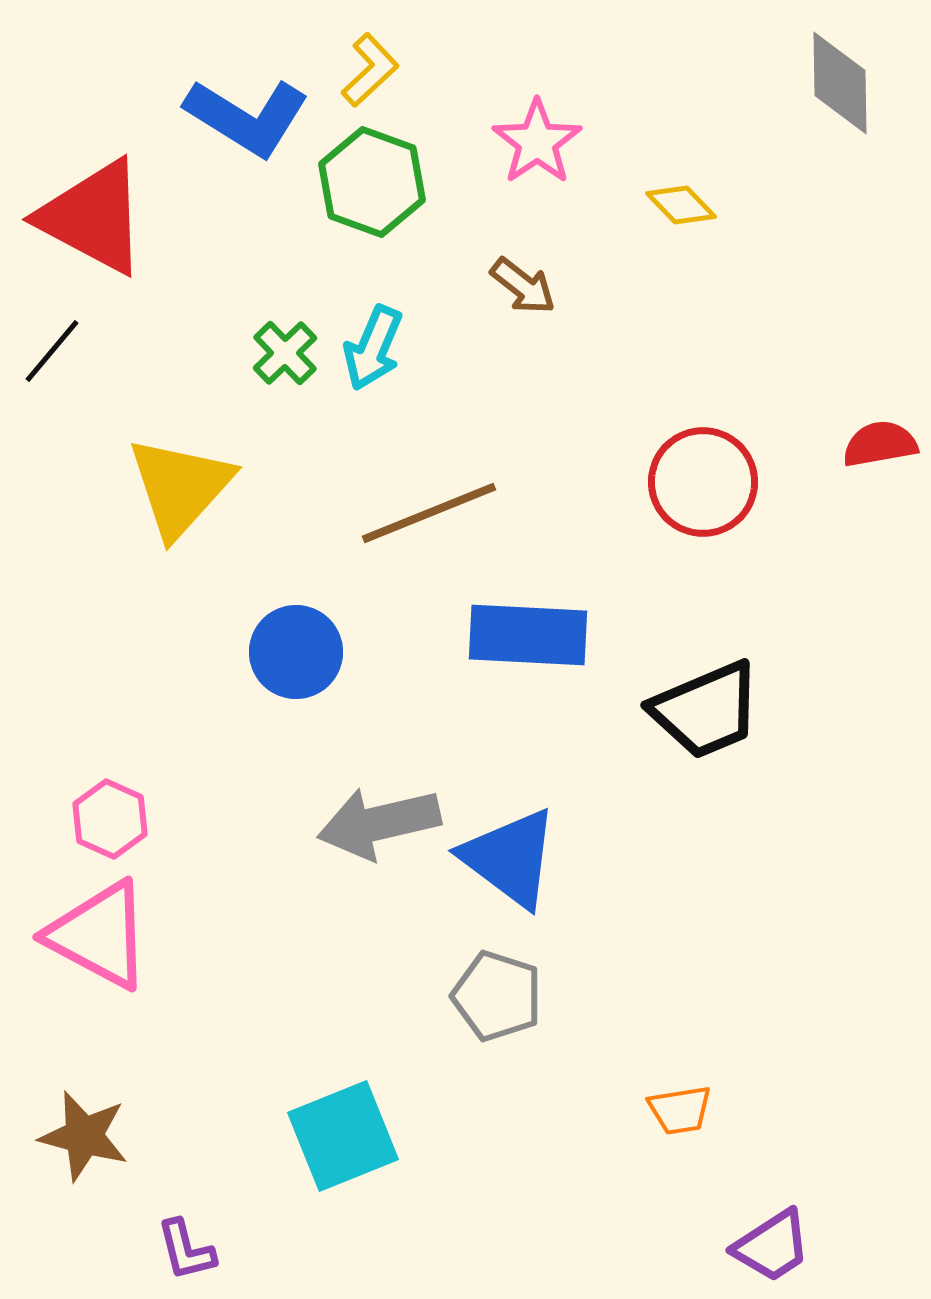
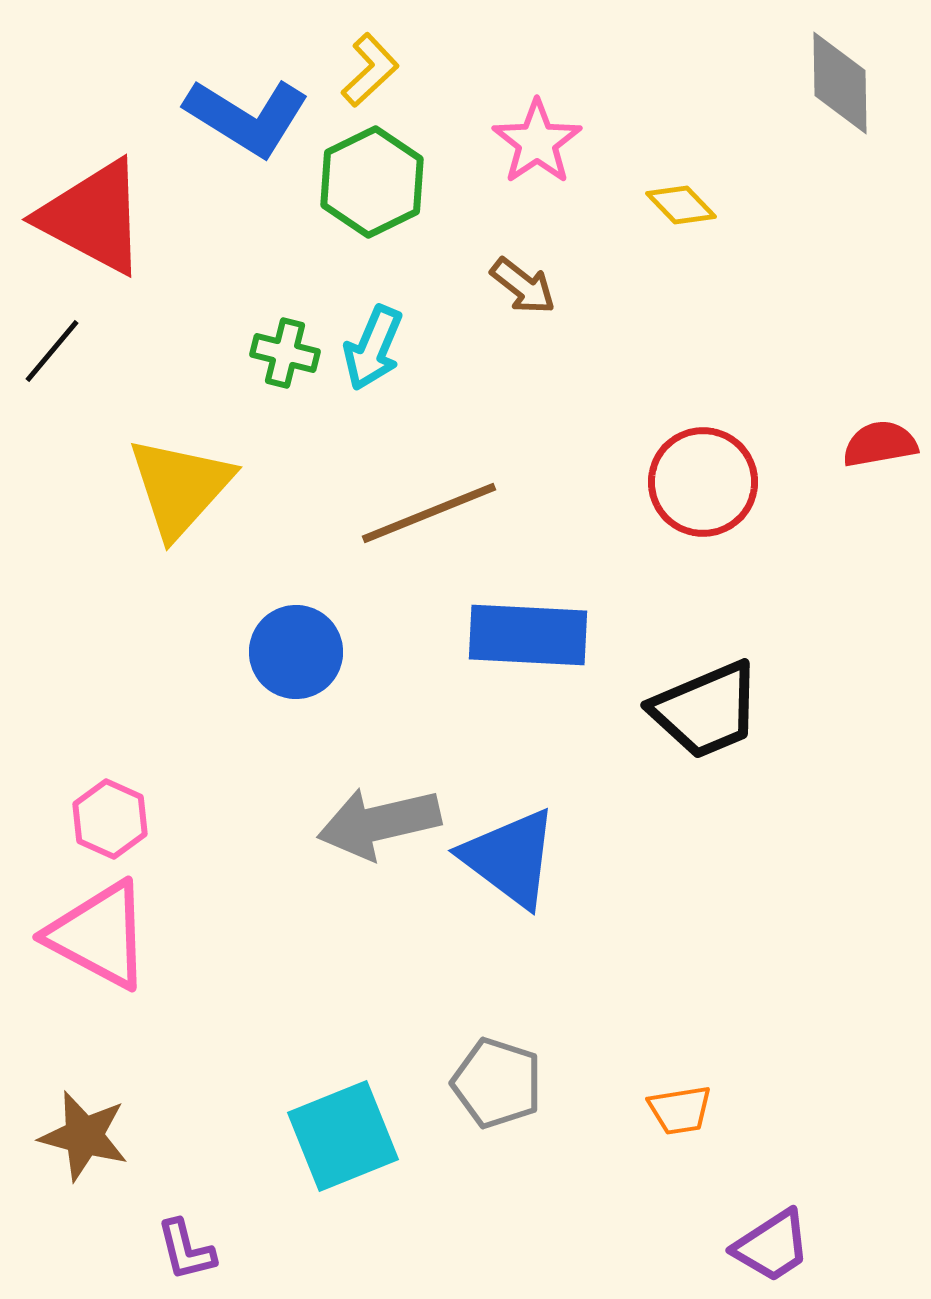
green hexagon: rotated 14 degrees clockwise
green cross: rotated 32 degrees counterclockwise
gray pentagon: moved 87 px down
